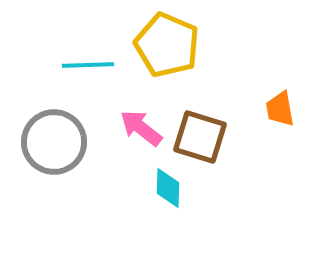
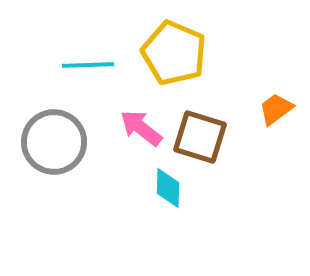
yellow pentagon: moved 7 px right, 8 px down
orange trapezoid: moved 4 px left; rotated 63 degrees clockwise
